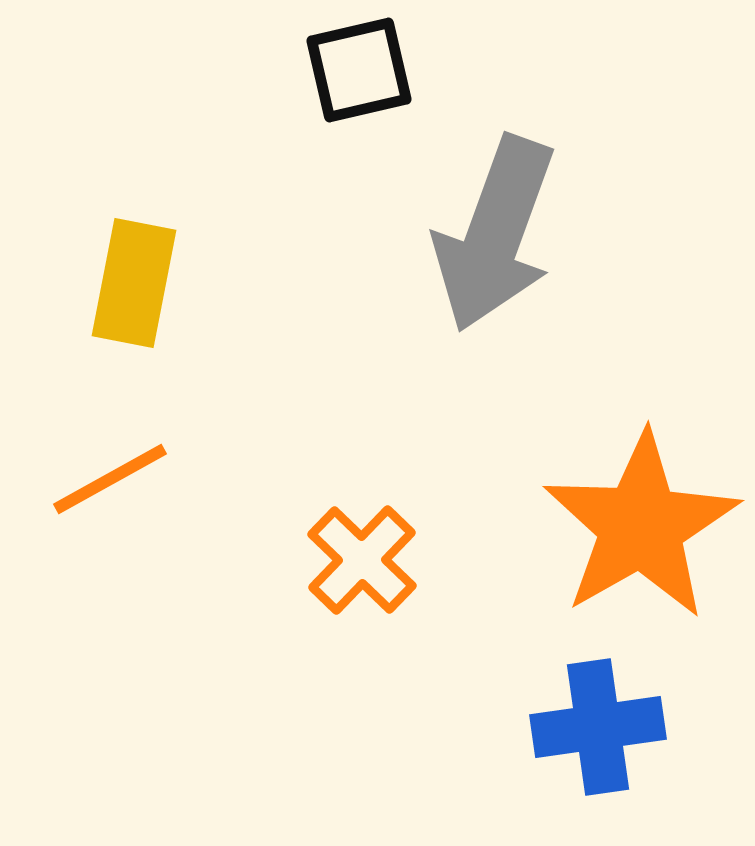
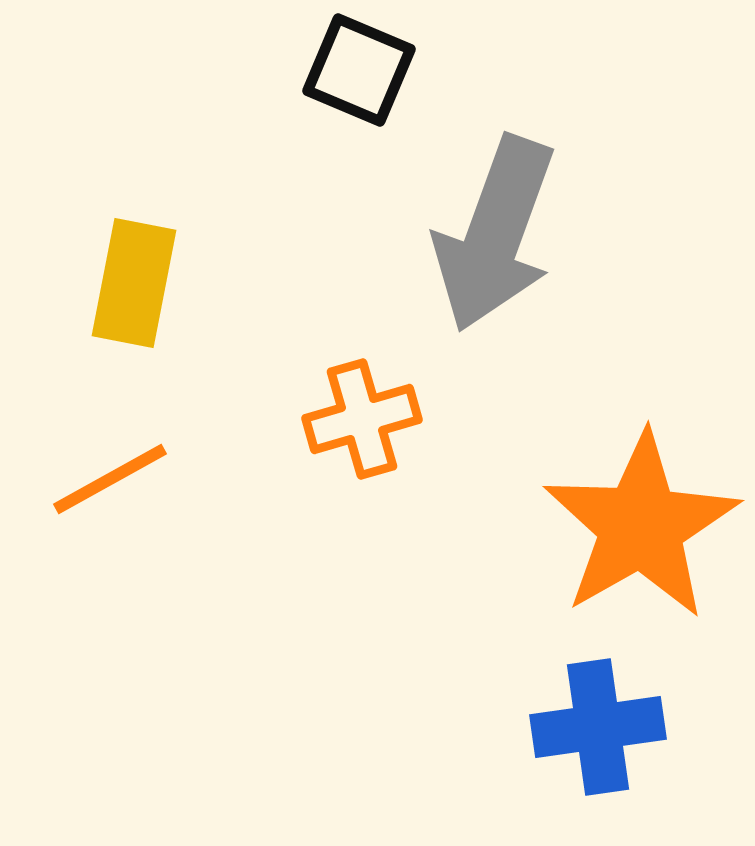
black square: rotated 36 degrees clockwise
orange cross: moved 141 px up; rotated 30 degrees clockwise
